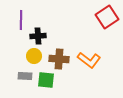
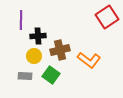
brown cross: moved 1 px right, 9 px up; rotated 18 degrees counterclockwise
green square: moved 5 px right, 5 px up; rotated 30 degrees clockwise
